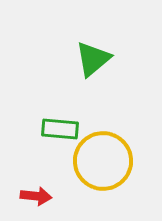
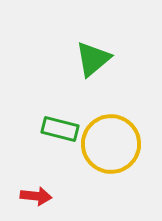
green rectangle: rotated 9 degrees clockwise
yellow circle: moved 8 px right, 17 px up
